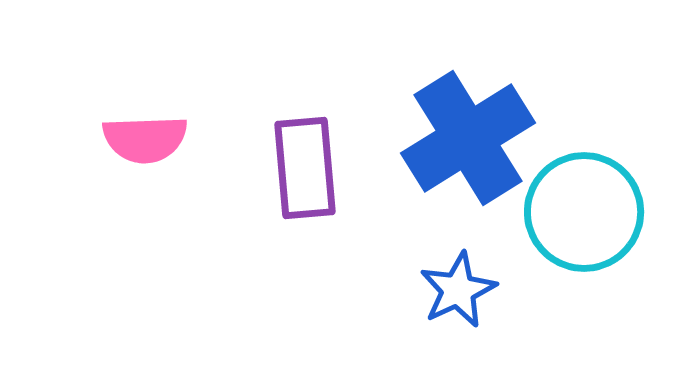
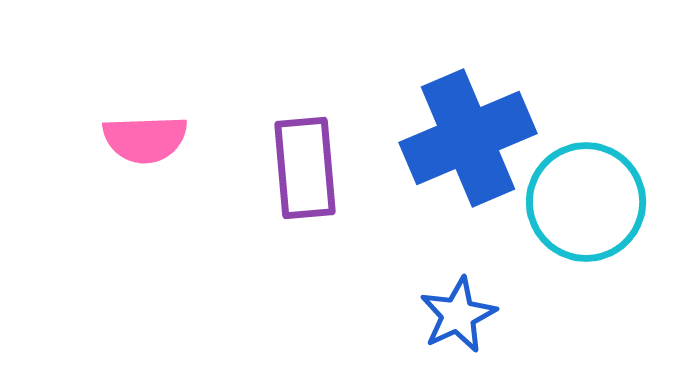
blue cross: rotated 9 degrees clockwise
cyan circle: moved 2 px right, 10 px up
blue star: moved 25 px down
